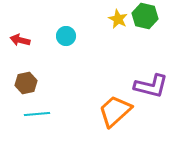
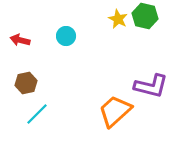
cyan line: rotated 40 degrees counterclockwise
